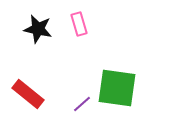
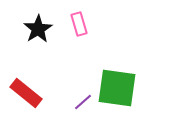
black star: rotated 28 degrees clockwise
red rectangle: moved 2 px left, 1 px up
purple line: moved 1 px right, 2 px up
